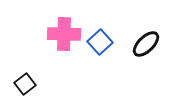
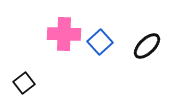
black ellipse: moved 1 px right, 2 px down
black square: moved 1 px left, 1 px up
